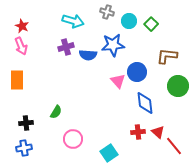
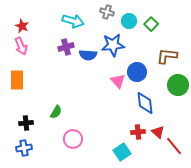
green circle: moved 1 px up
cyan square: moved 13 px right, 1 px up
